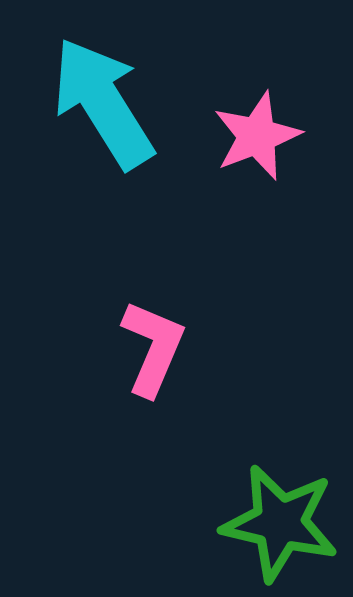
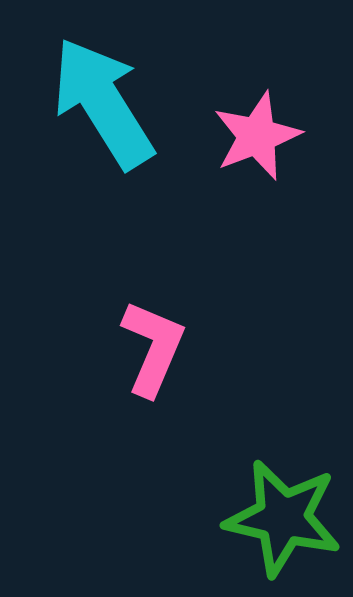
green star: moved 3 px right, 5 px up
